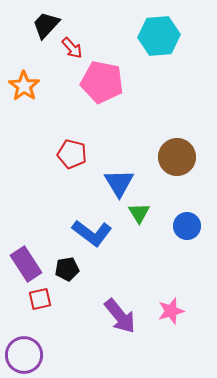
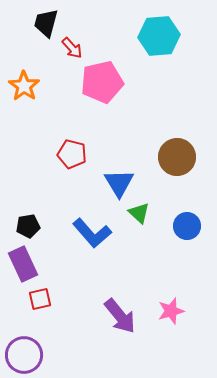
black trapezoid: moved 2 px up; rotated 28 degrees counterclockwise
pink pentagon: rotated 24 degrees counterclockwise
green triangle: rotated 15 degrees counterclockwise
blue L-shape: rotated 12 degrees clockwise
purple rectangle: moved 3 px left; rotated 8 degrees clockwise
black pentagon: moved 39 px left, 43 px up
